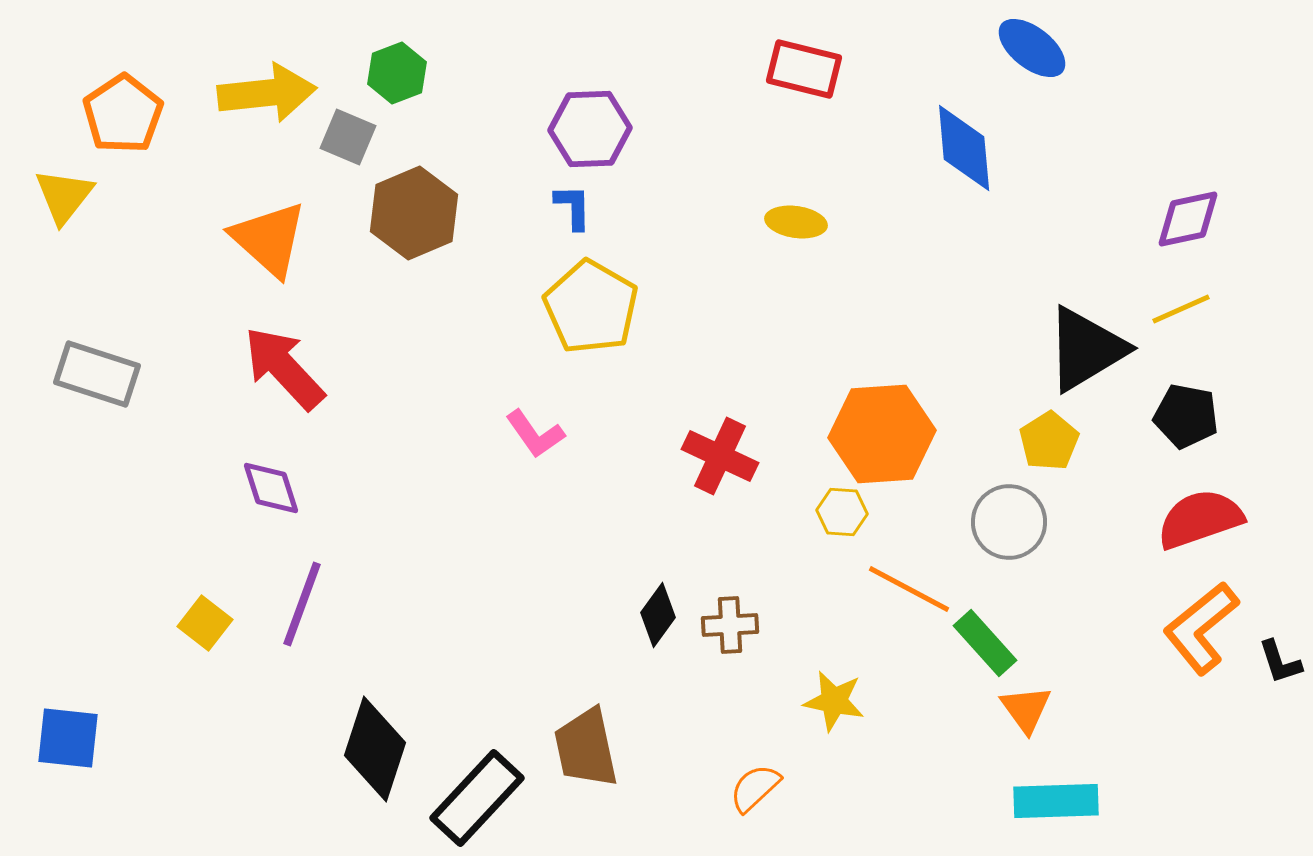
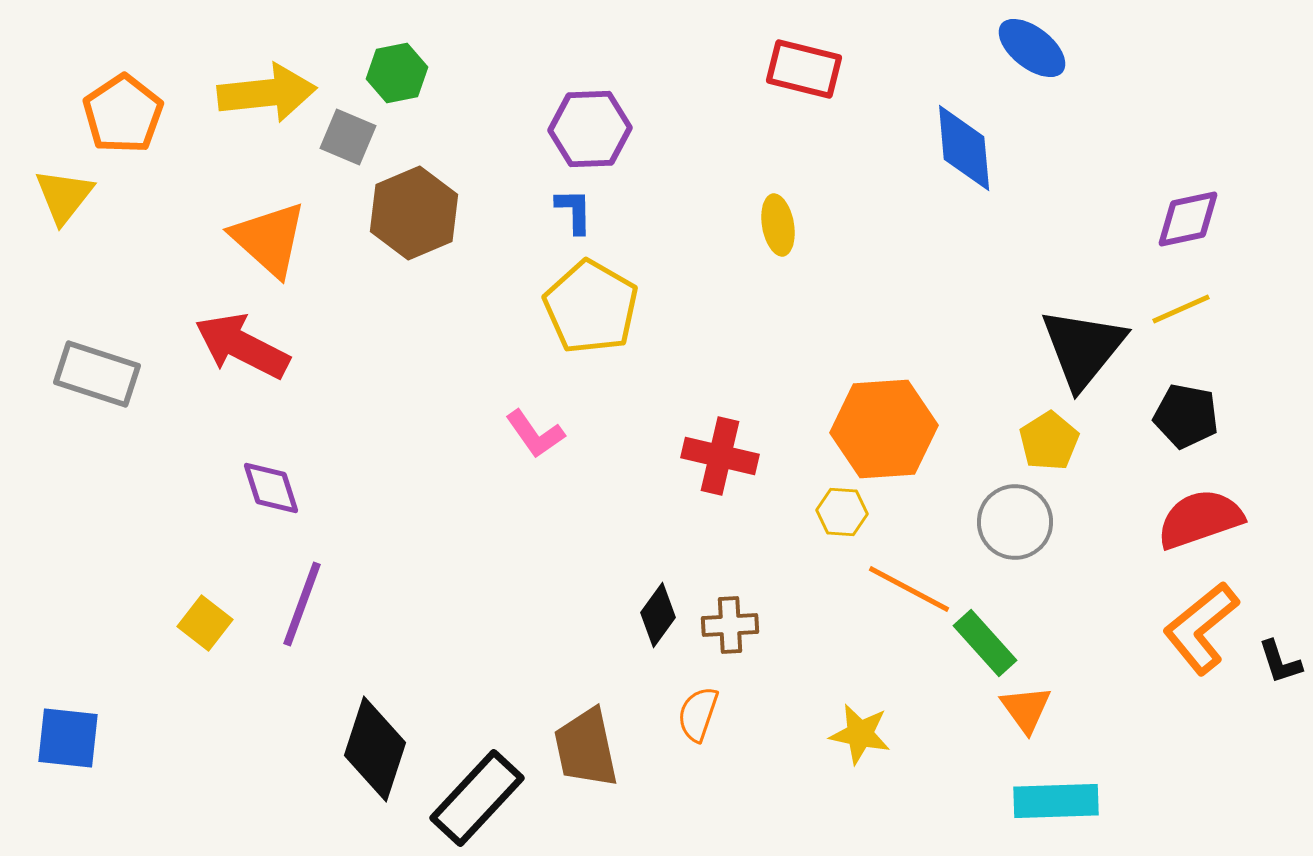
green hexagon at (397, 73): rotated 10 degrees clockwise
blue L-shape at (573, 207): moved 1 px right, 4 px down
yellow ellipse at (796, 222): moved 18 px left, 3 px down; rotated 72 degrees clockwise
black triangle at (1086, 349): moved 3 px left, 1 px up; rotated 20 degrees counterclockwise
red arrow at (284, 368): moved 42 px left, 22 px up; rotated 20 degrees counterclockwise
orange hexagon at (882, 434): moved 2 px right, 5 px up
red cross at (720, 456): rotated 12 degrees counterclockwise
gray circle at (1009, 522): moved 6 px right
yellow star at (834, 701): moved 26 px right, 33 px down
orange semicircle at (755, 788): moved 57 px left, 74 px up; rotated 28 degrees counterclockwise
